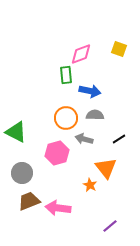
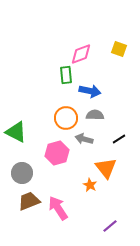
pink arrow: rotated 50 degrees clockwise
